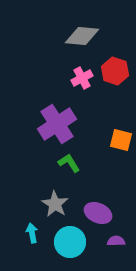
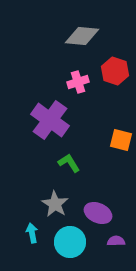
pink cross: moved 4 px left, 4 px down; rotated 10 degrees clockwise
purple cross: moved 7 px left, 4 px up; rotated 21 degrees counterclockwise
